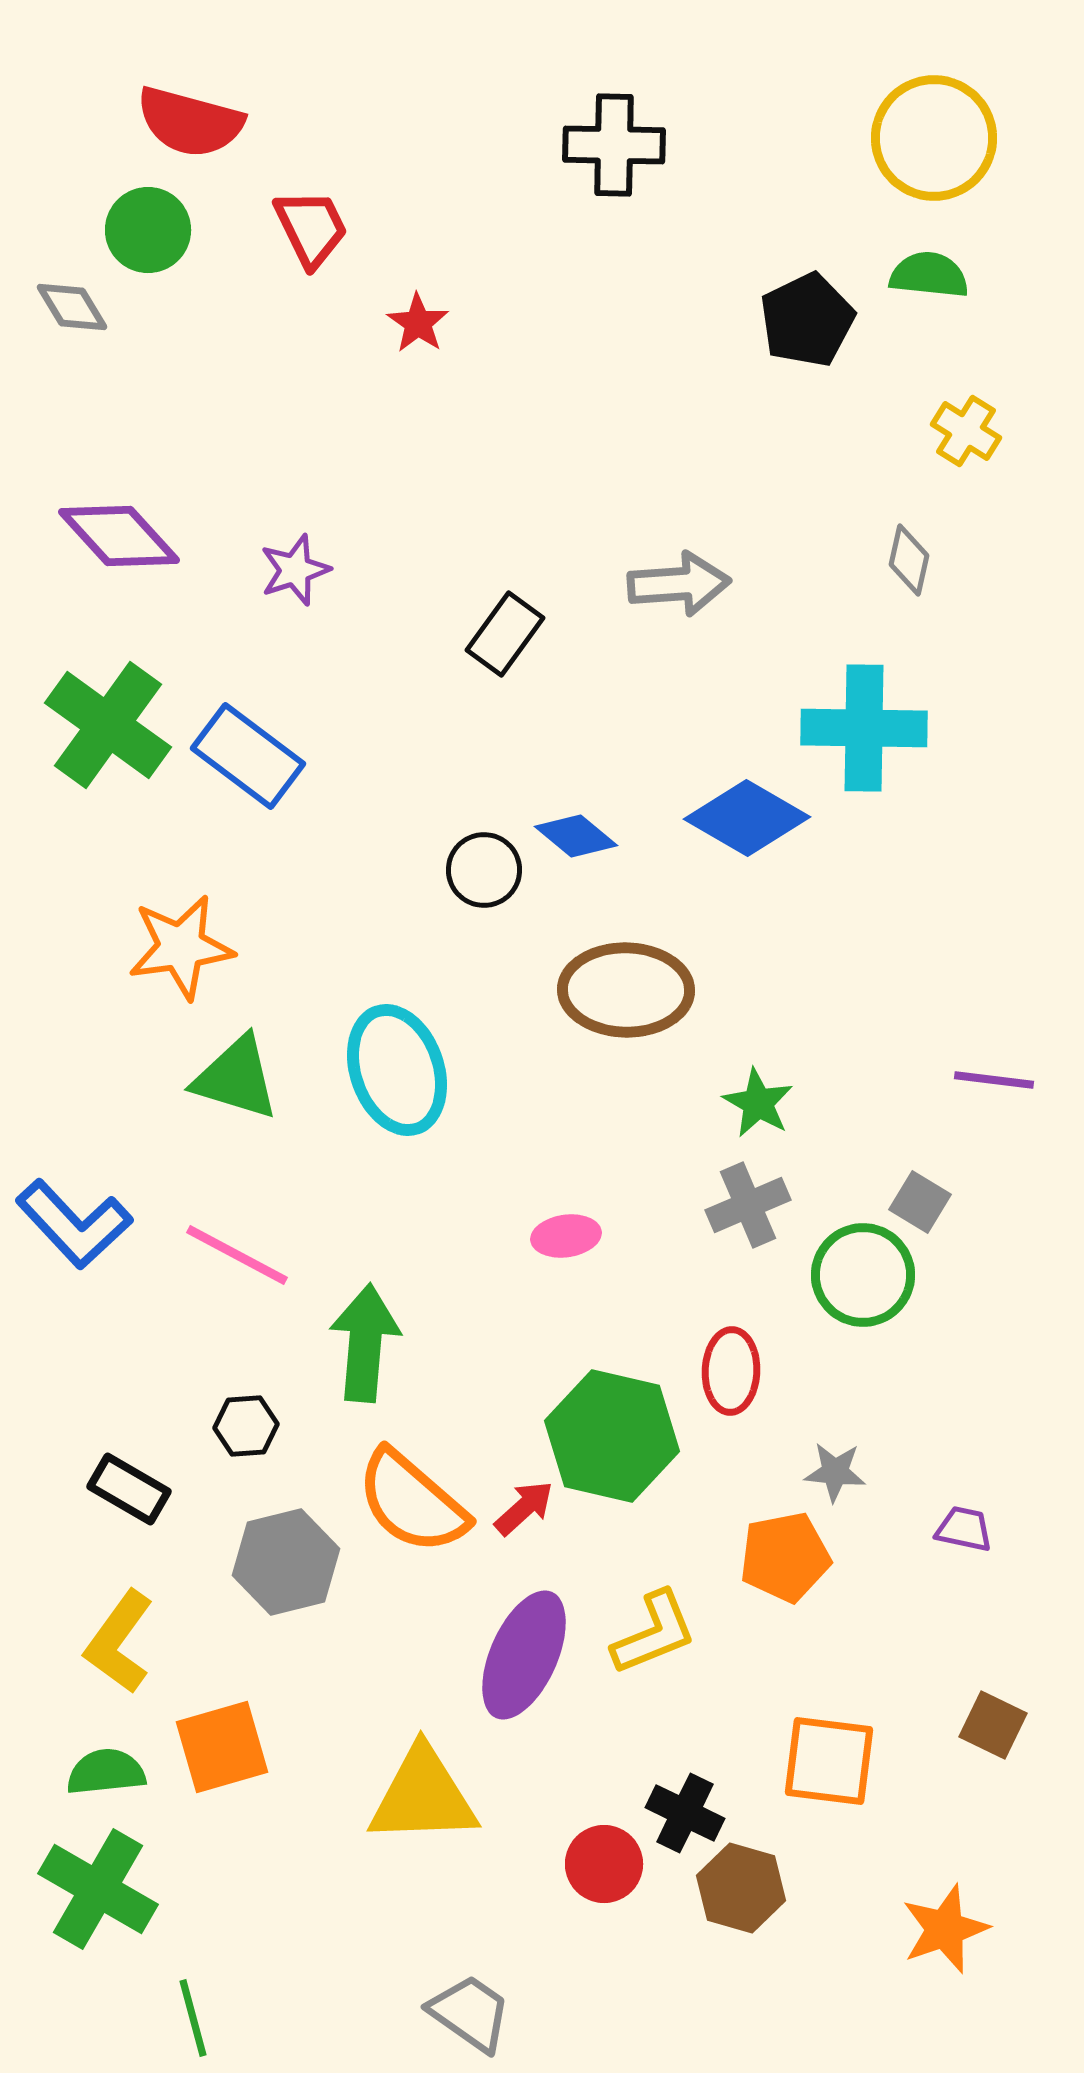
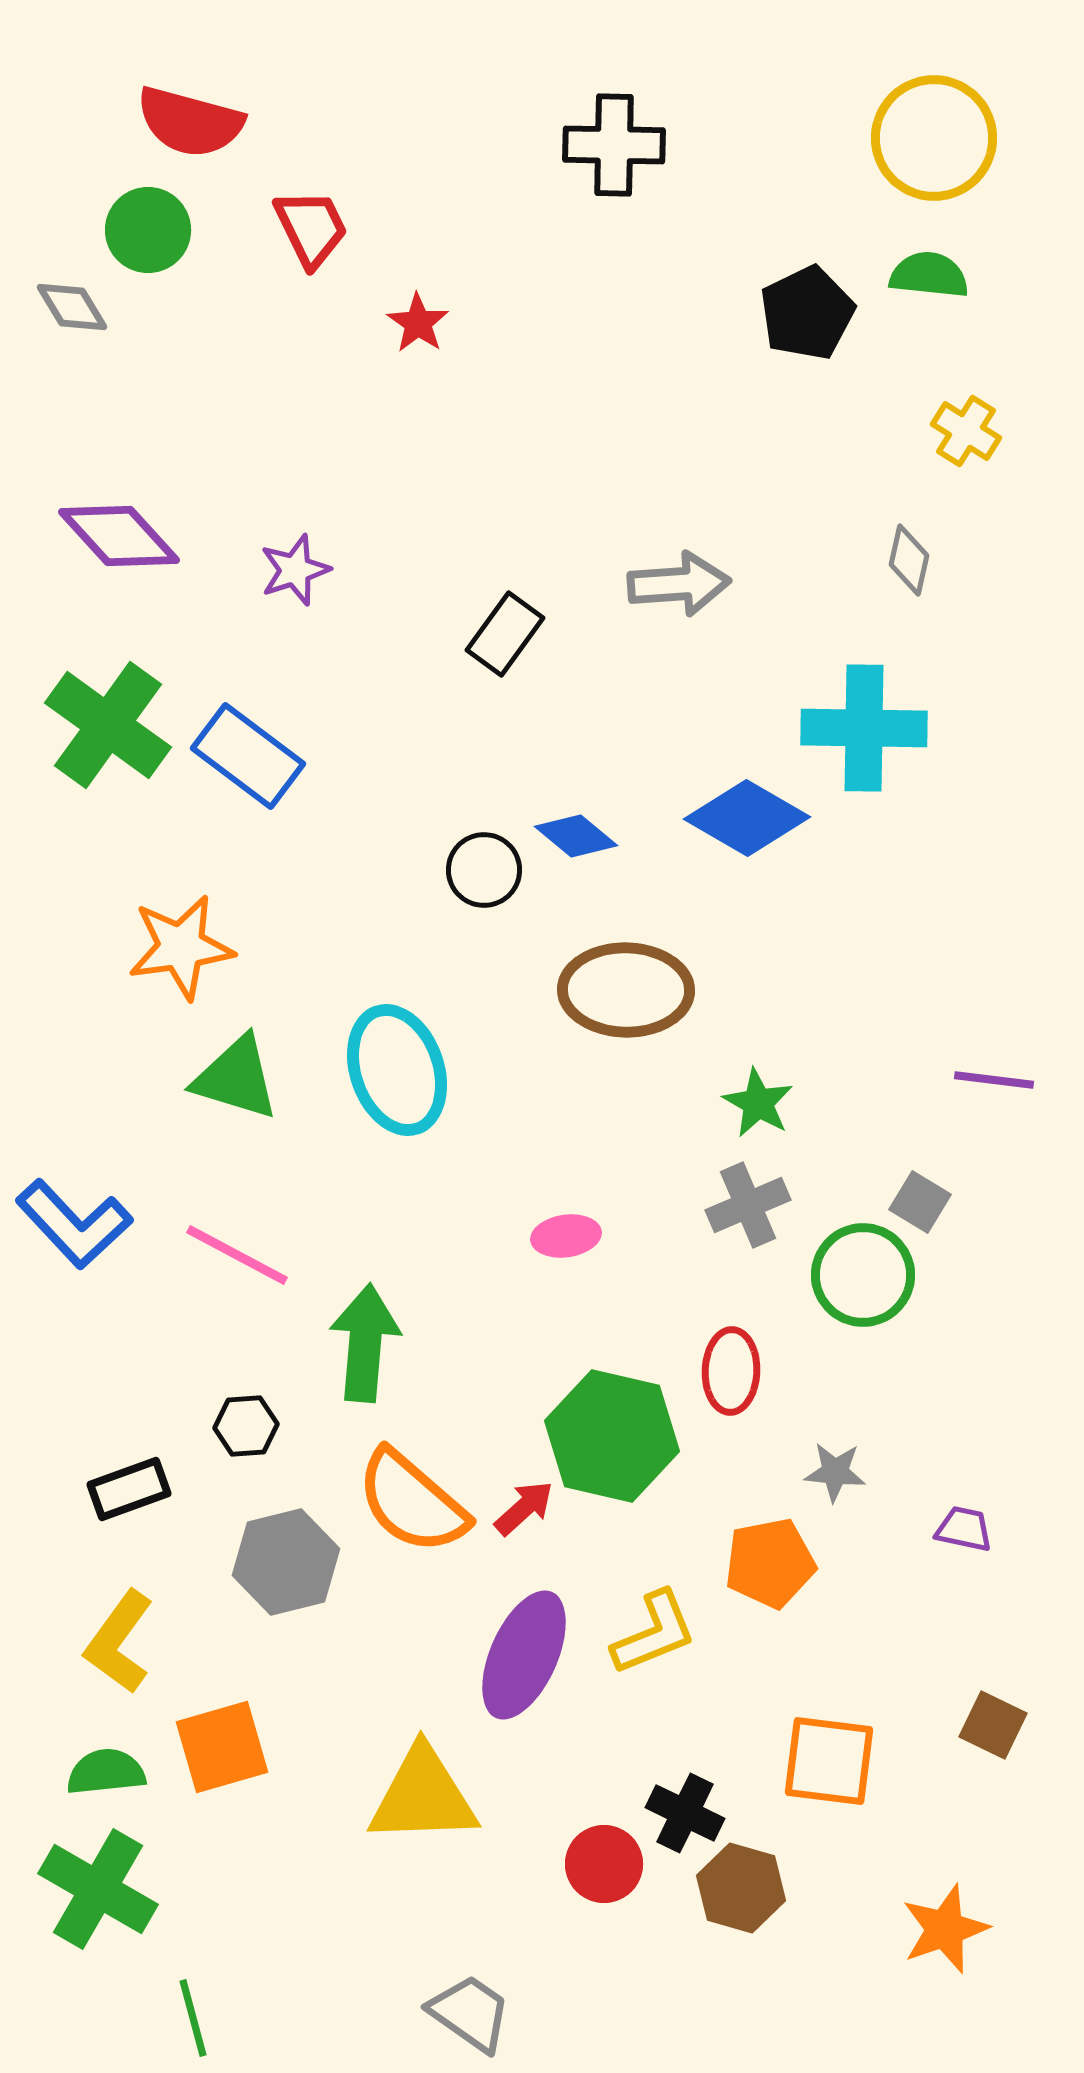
black pentagon at (807, 320): moved 7 px up
black rectangle at (129, 1489): rotated 50 degrees counterclockwise
orange pentagon at (785, 1557): moved 15 px left, 6 px down
